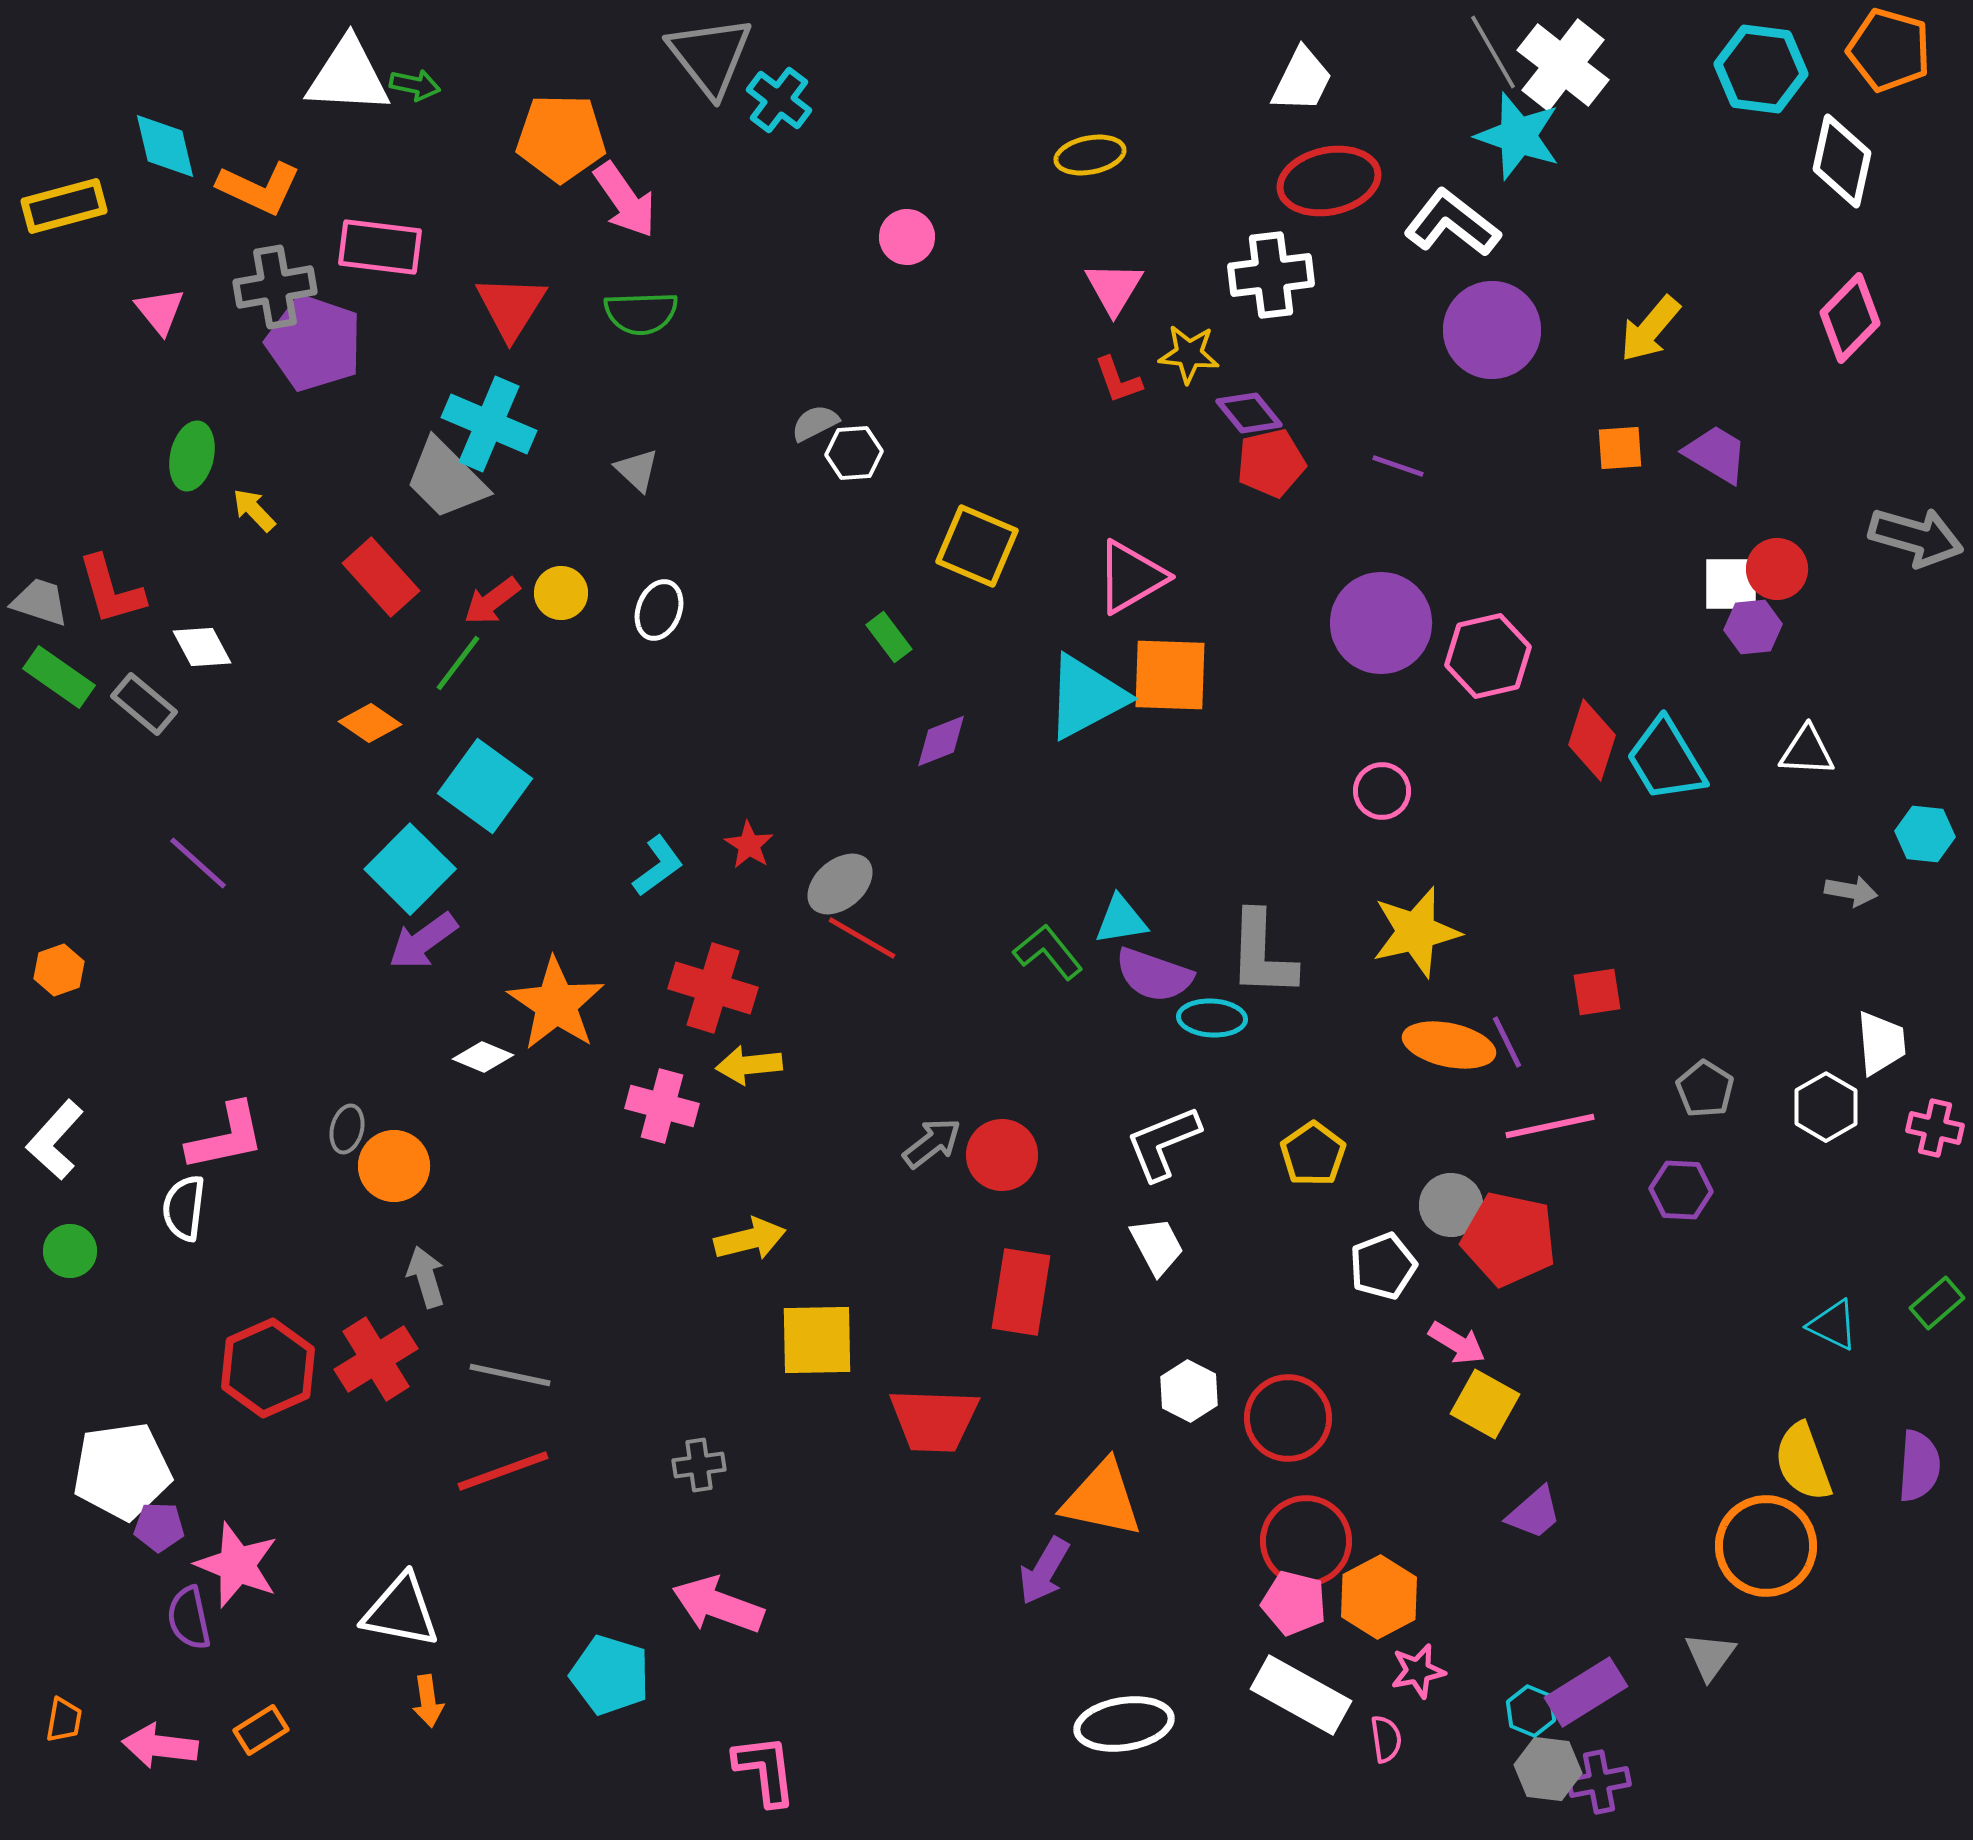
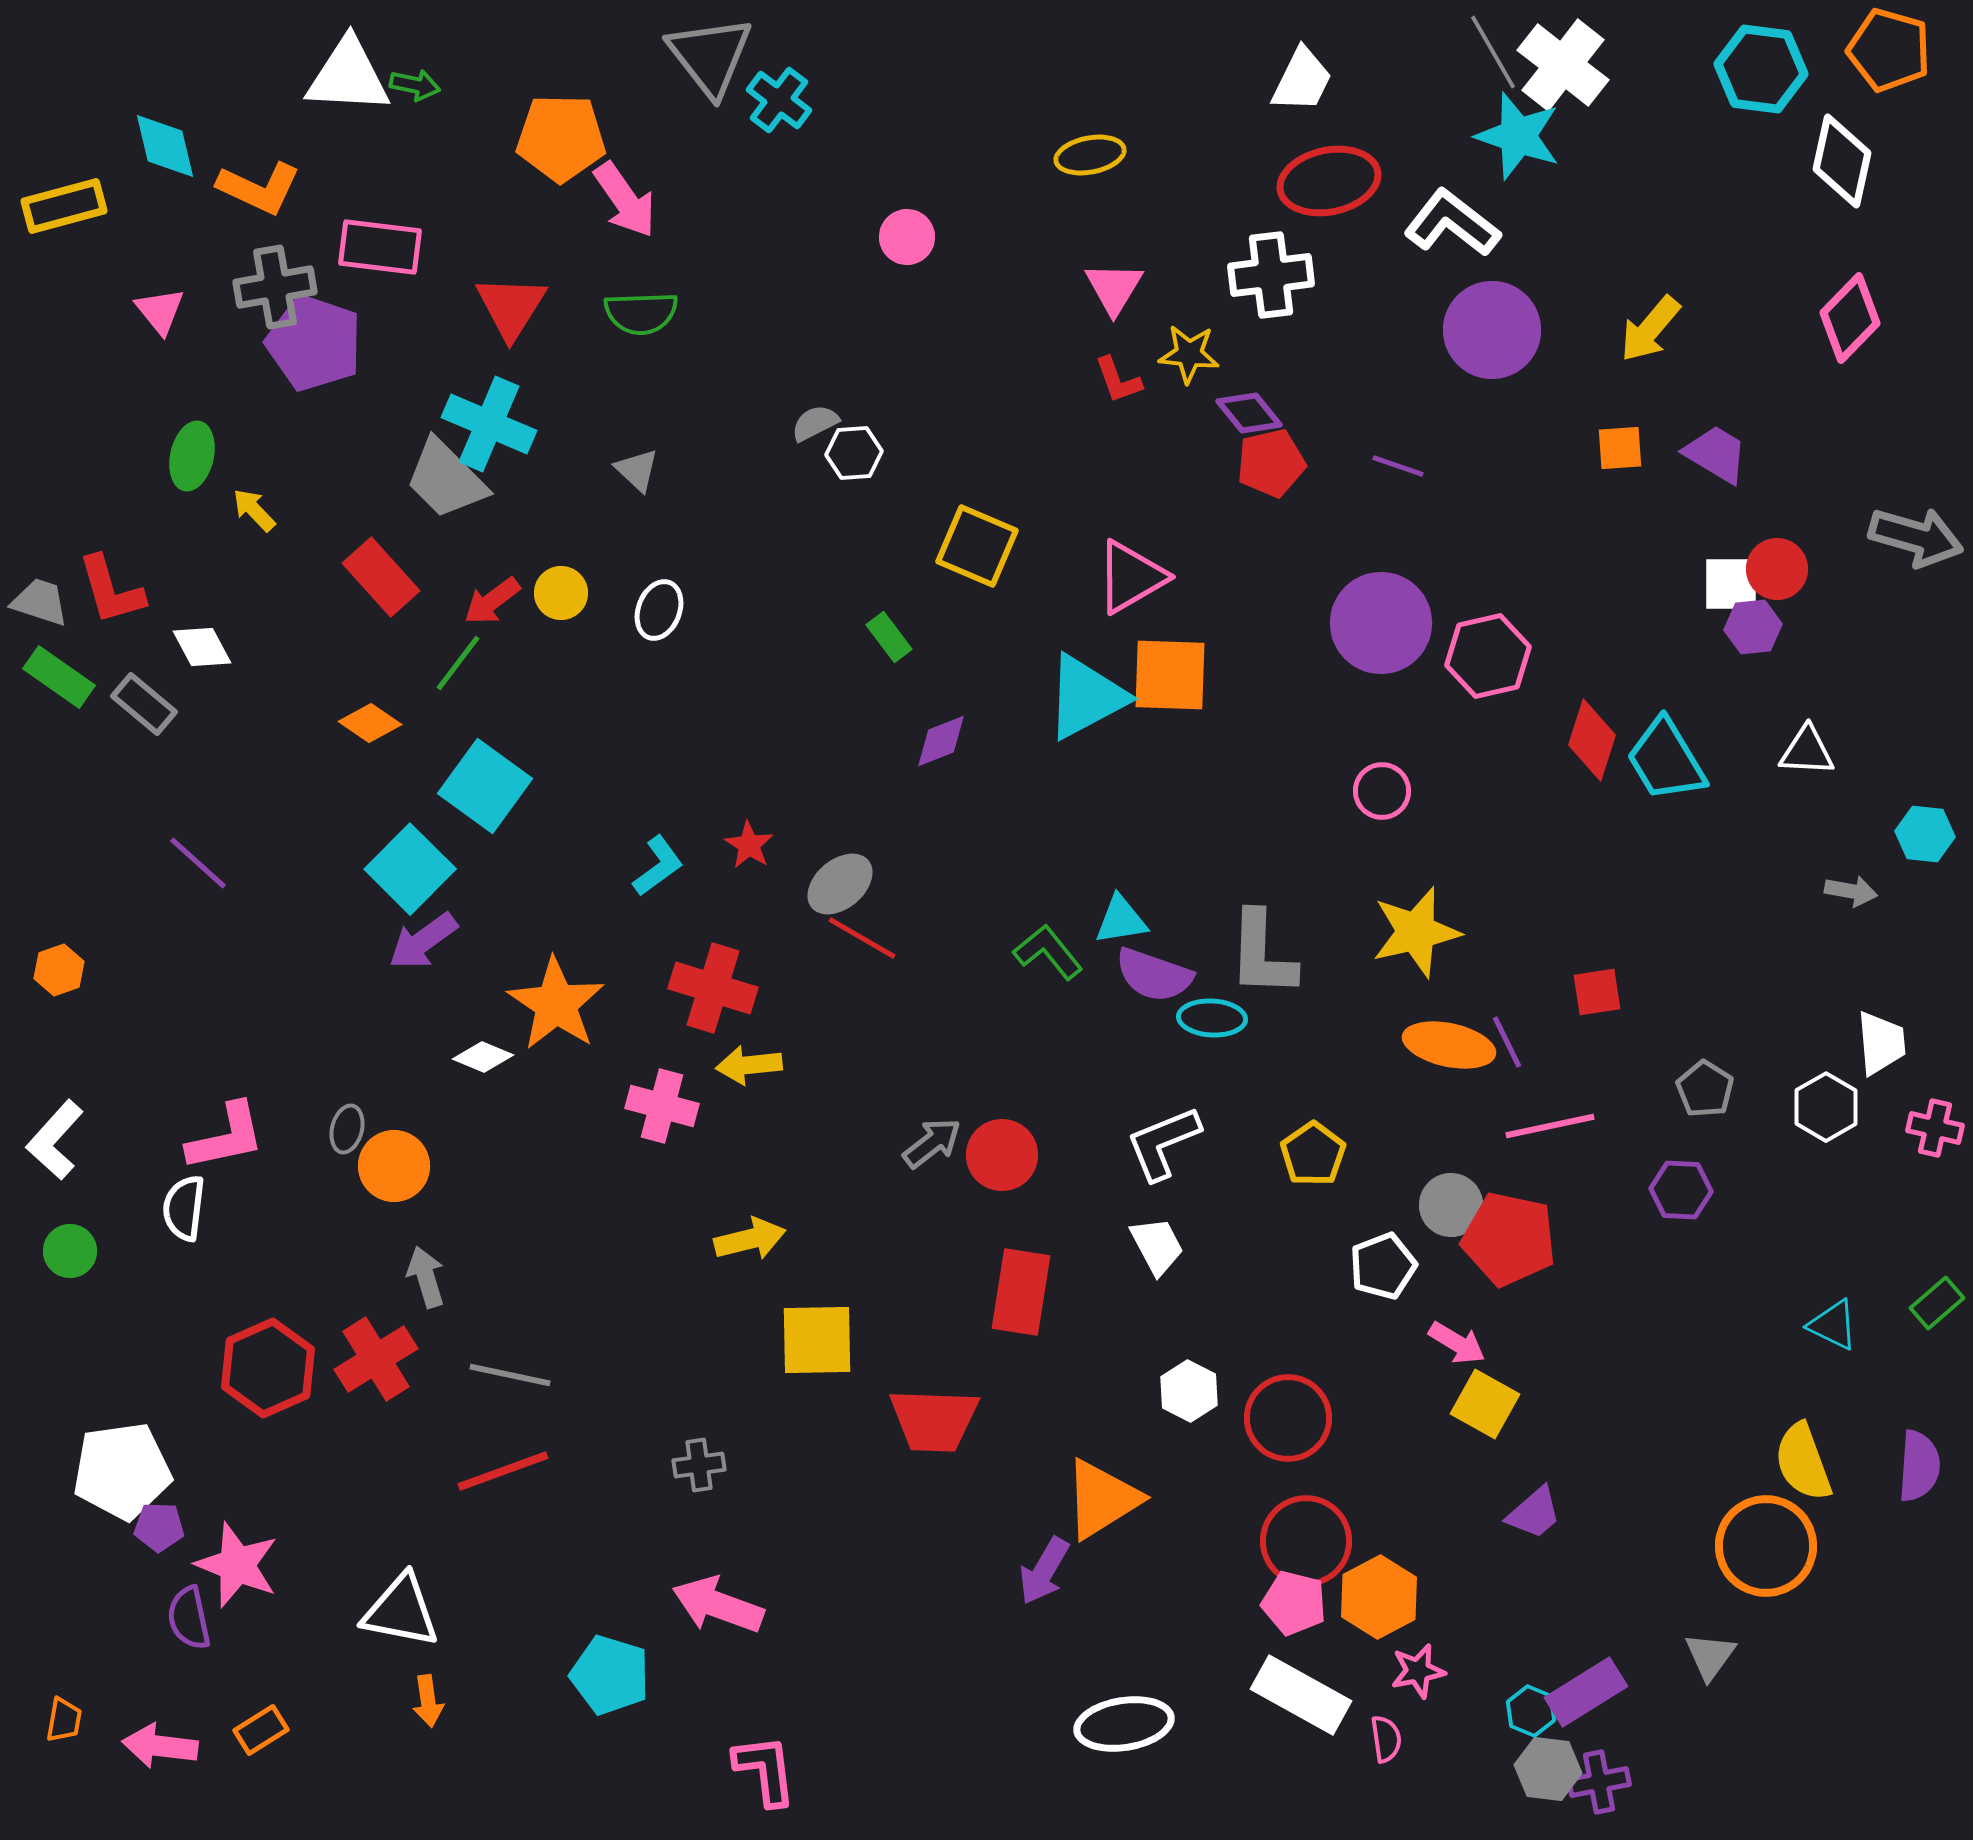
orange triangle at (1102, 1499): rotated 44 degrees counterclockwise
